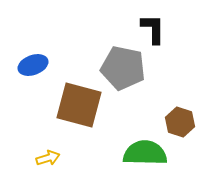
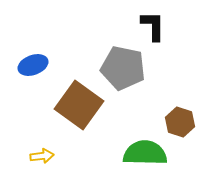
black L-shape: moved 3 px up
brown square: rotated 21 degrees clockwise
yellow arrow: moved 6 px left, 2 px up; rotated 10 degrees clockwise
